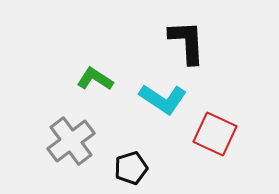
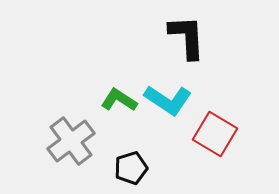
black L-shape: moved 5 px up
green L-shape: moved 24 px right, 21 px down
cyan L-shape: moved 5 px right, 1 px down
red square: rotated 6 degrees clockwise
